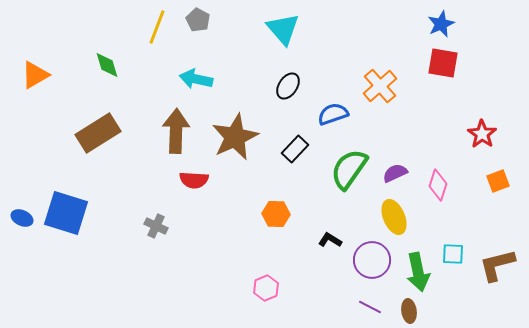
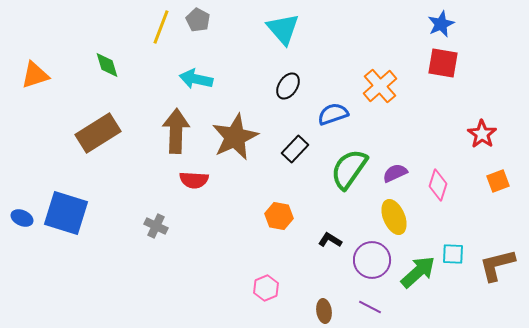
yellow line: moved 4 px right
orange triangle: rotated 12 degrees clockwise
orange hexagon: moved 3 px right, 2 px down; rotated 8 degrees clockwise
green arrow: rotated 120 degrees counterclockwise
brown ellipse: moved 85 px left
